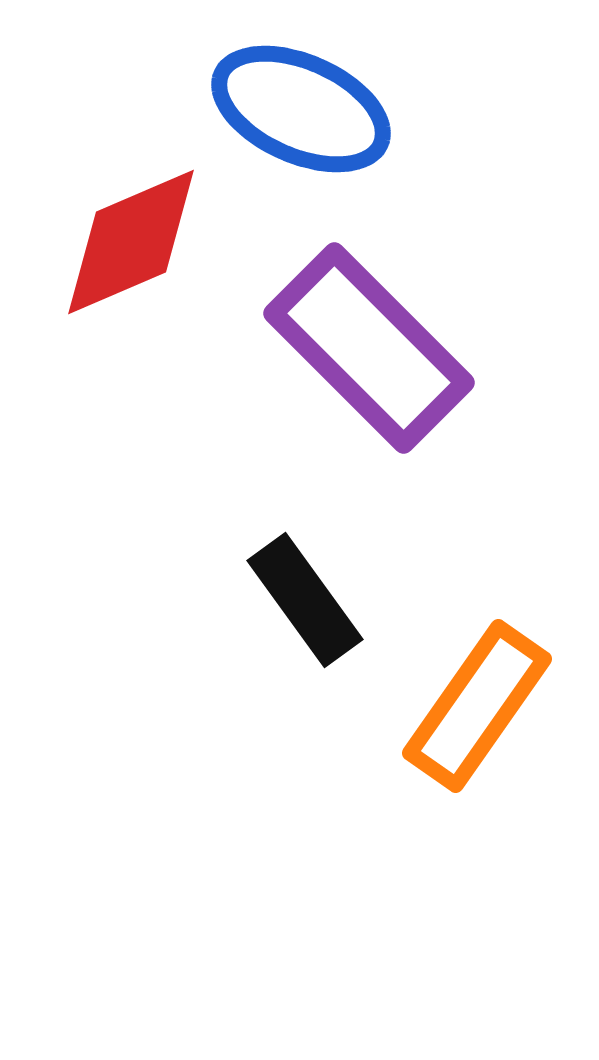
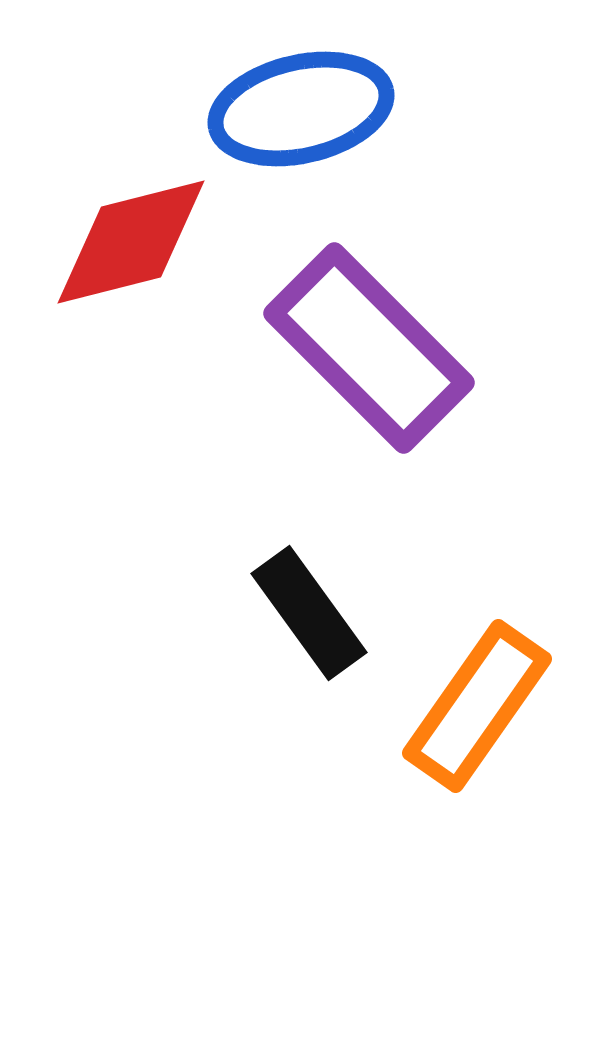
blue ellipse: rotated 37 degrees counterclockwise
red diamond: rotated 9 degrees clockwise
black rectangle: moved 4 px right, 13 px down
